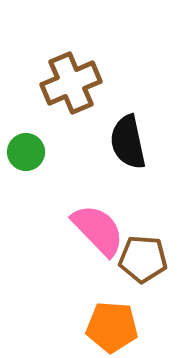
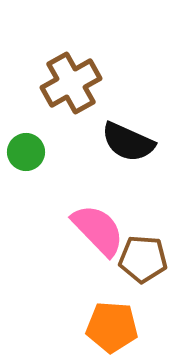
brown cross: rotated 6 degrees counterclockwise
black semicircle: rotated 54 degrees counterclockwise
